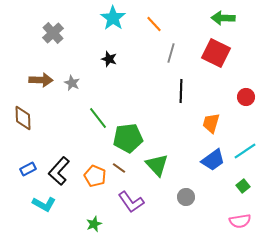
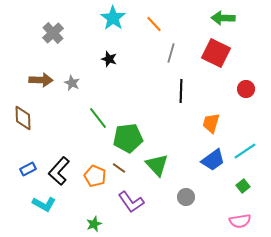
red circle: moved 8 px up
